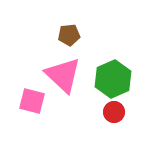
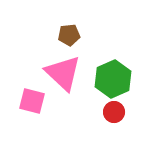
pink triangle: moved 2 px up
